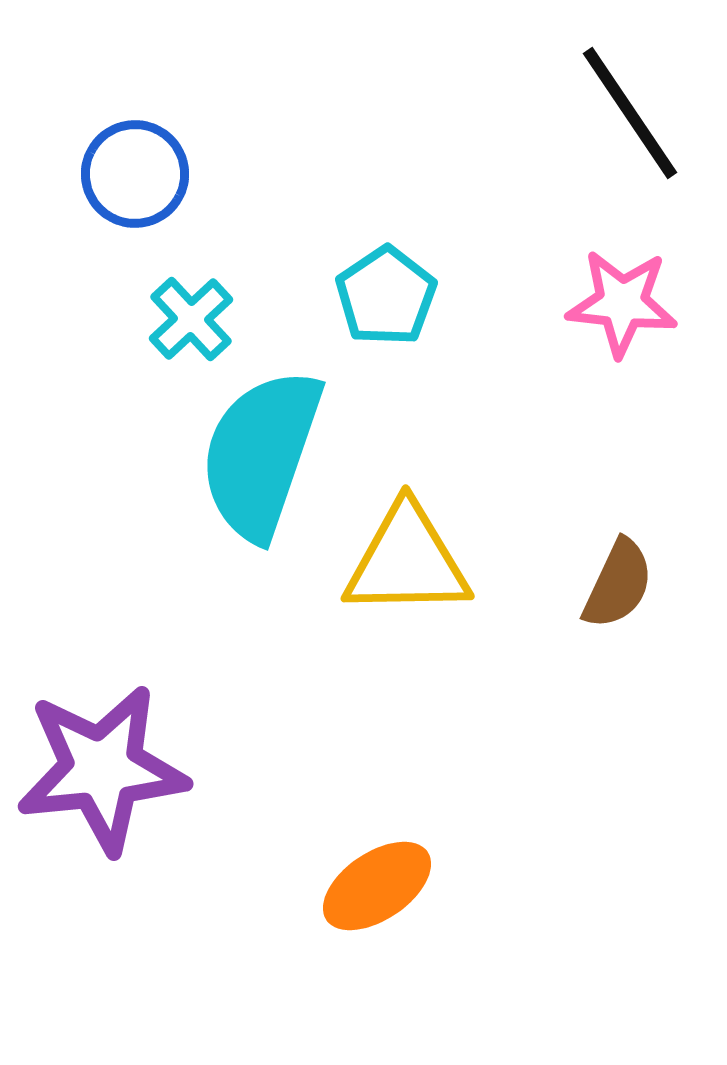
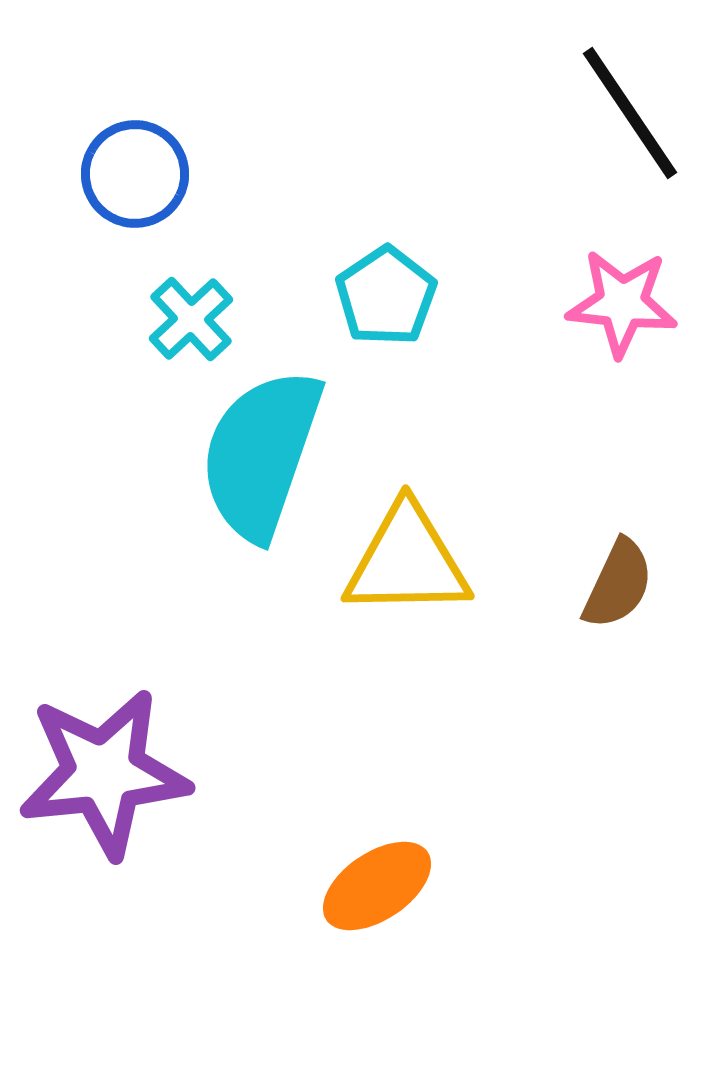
purple star: moved 2 px right, 4 px down
